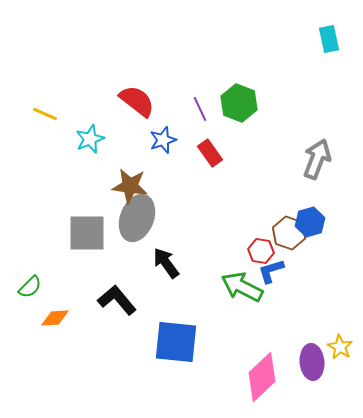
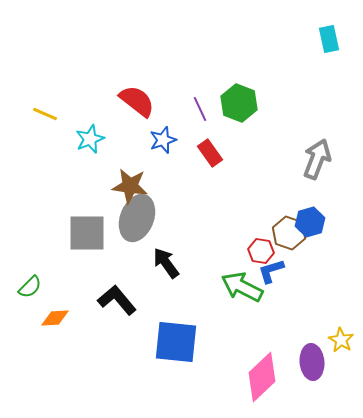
yellow star: moved 1 px right, 7 px up
